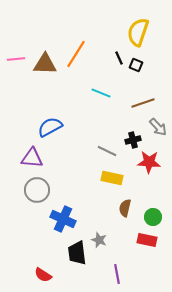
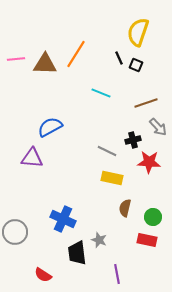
brown line: moved 3 px right
gray circle: moved 22 px left, 42 px down
